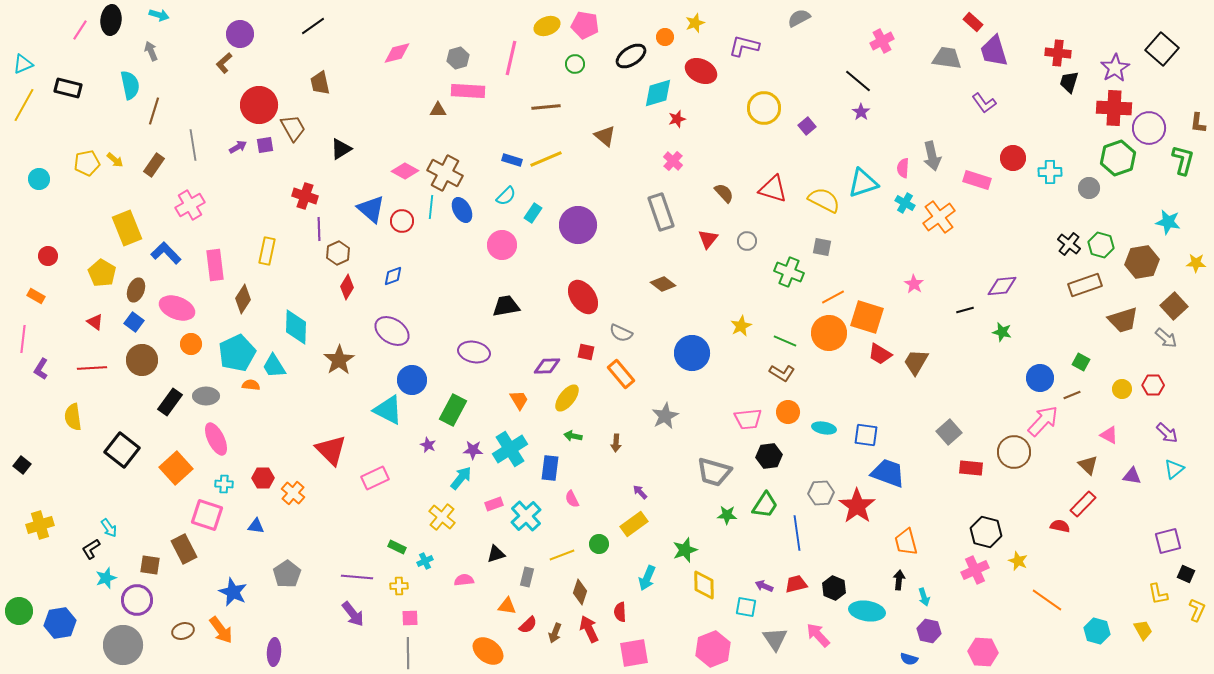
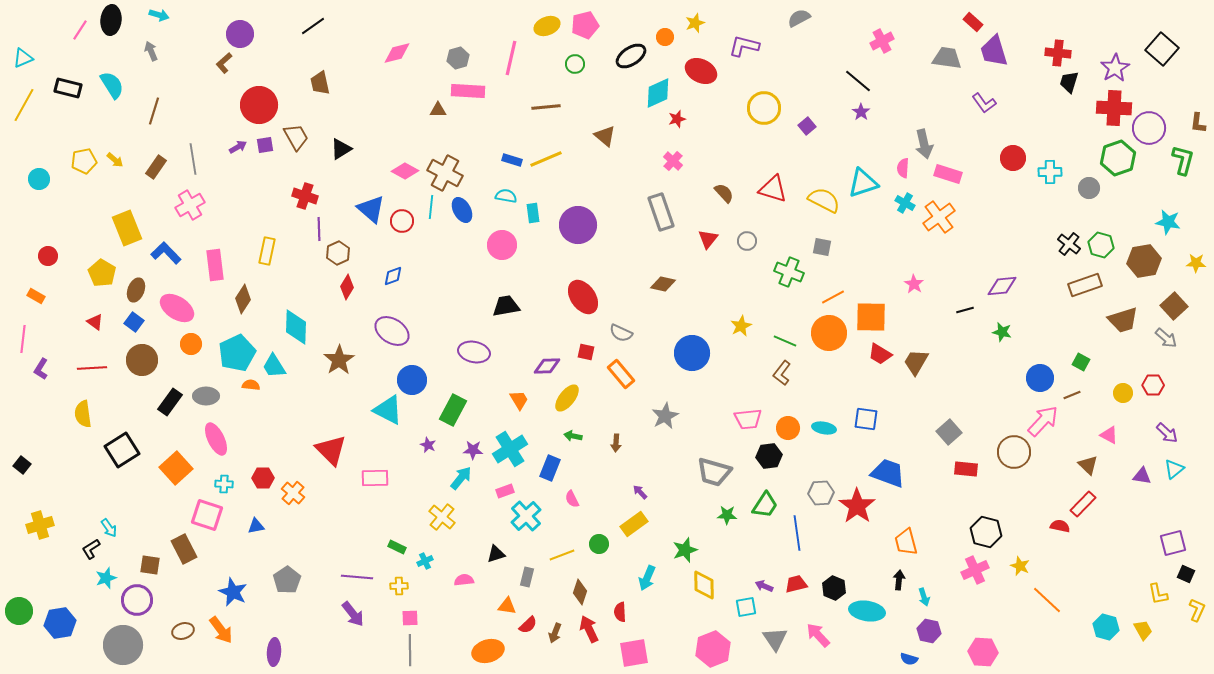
pink pentagon at (585, 25): rotated 24 degrees counterclockwise
cyan triangle at (23, 64): moved 6 px up
cyan semicircle at (130, 85): moved 18 px left; rotated 20 degrees counterclockwise
cyan diamond at (658, 93): rotated 8 degrees counterclockwise
brown trapezoid at (293, 128): moved 3 px right, 9 px down
gray line at (193, 145): moved 14 px down
gray arrow at (932, 156): moved 8 px left, 12 px up
yellow pentagon at (87, 163): moved 3 px left, 2 px up
brown rectangle at (154, 165): moved 2 px right, 2 px down
pink rectangle at (977, 180): moved 29 px left, 6 px up
cyan semicircle at (506, 196): rotated 125 degrees counterclockwise
cyan rectangle at (533, 213): rotated 42 degrees counterclockwise
brown hexagon at (1142, 262): moved 2 px right, 1 px up
brown diamond at (663, 284): rotated 25 degrees counterclockwise
pink ellipse at (177, 308): rotated 12 degrees clockwise
orange square at (867, 317): moved 4 px right; rotated 16 degrees counterclockwise
brown L-shape at (782, 373): rotated 95 degrees clockwise
yellow circle at (1122, 389): moved 1 px right, 4 px down
orange circle at (788, 412): moved 16 px down
yellow semicircle at (73, 417): moved 10 px right, 3 px up
blue square at (866, 435): moved 16 px up
black square at (122, 450): rotated 20 degrees clockwise
blue rectangle at (550, 468): rotated 15 degrees clockwise
red rectangle at (971, 468): moved 5 px left, 1 px down
purple triangle at (1132, 476): moved 10 px right
pink rectangle at (375, 478): rotated 24 degrees clockwise
pink rectangle at (494, 504): moved 11 px right, 13 px up
blue triangle at (256, 526): rotated 18 degrees counterclockwise
purple square at (1168, 541): moved 5 px right, 2 px down
yellow star at (1018, 561): moved 2 px right, 5 px down
gray pentagon at (287, 574): moved 6 px down
orange line at (1047, 600): rotated 8 degrees clockwise
cyan square at (746, 607): rotated 20 degrees counterclockwise
cyan hexagon at (1097, 631): moved 9 px right, 4 px up
orange ellipse at (488, 651): rotated 52 degrees counterclockwise
gray line at (408, 653): moved 2 px right, 3 px up
